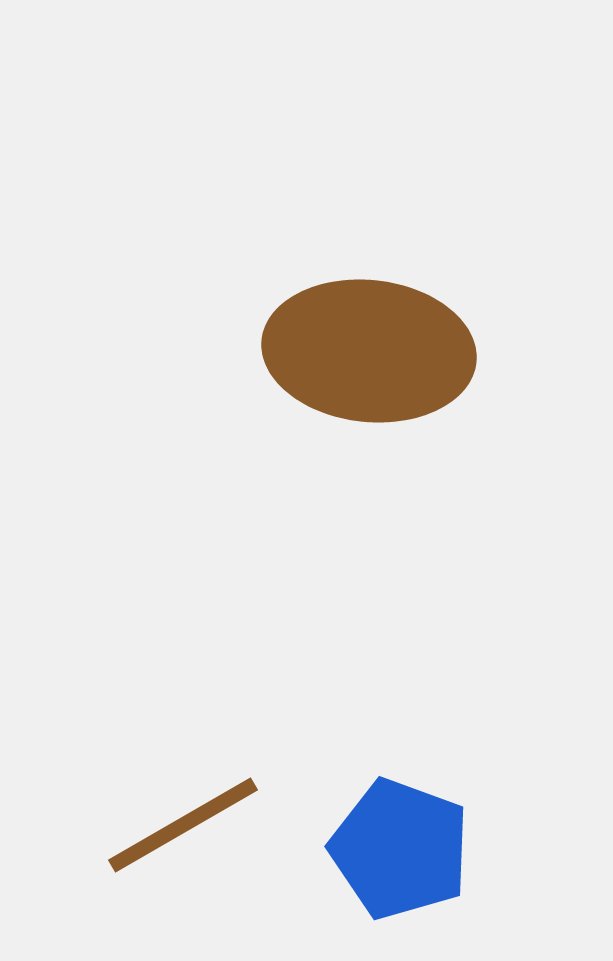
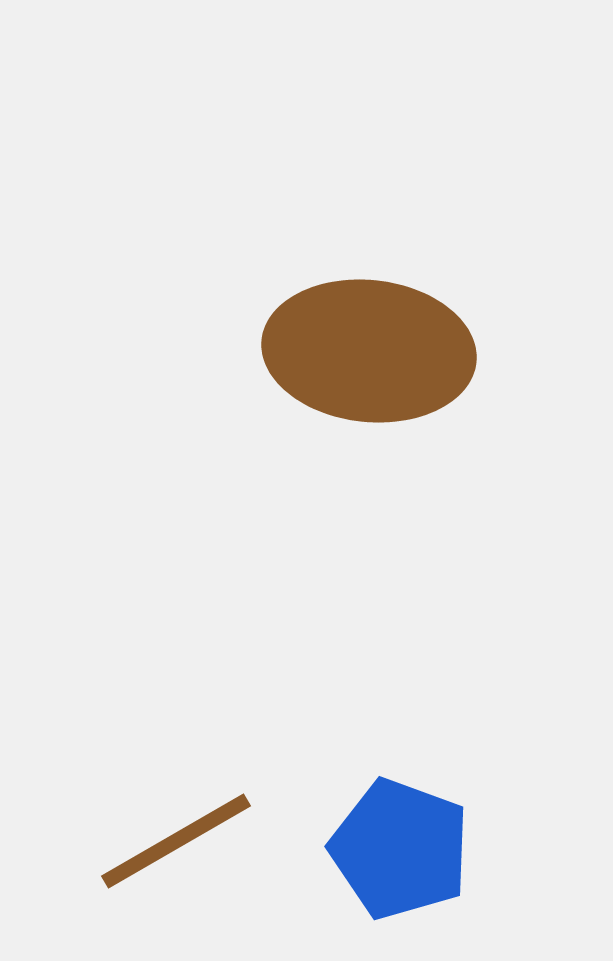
brown line: moved 7 px left, 16 px down
